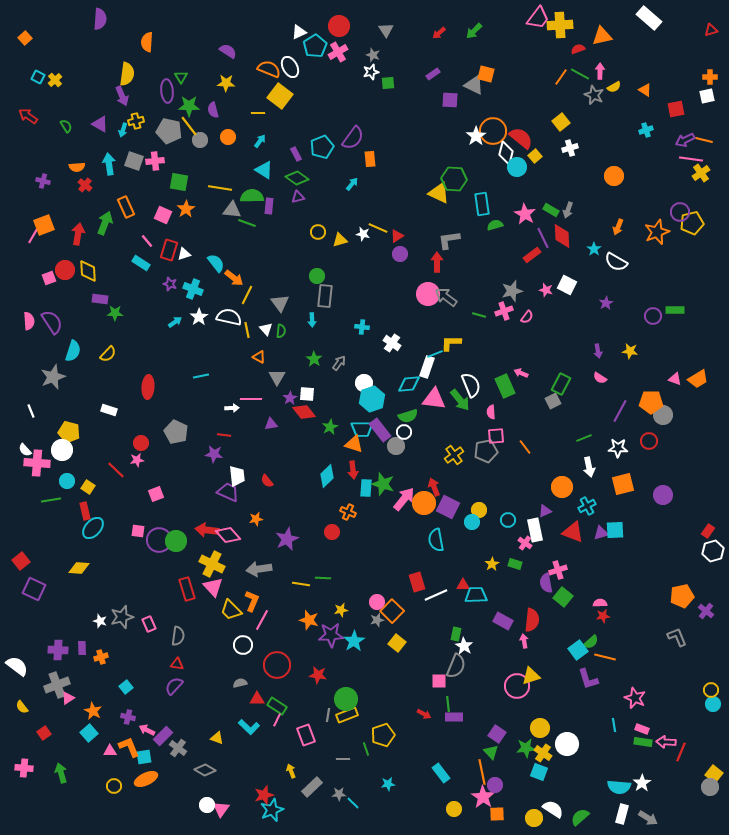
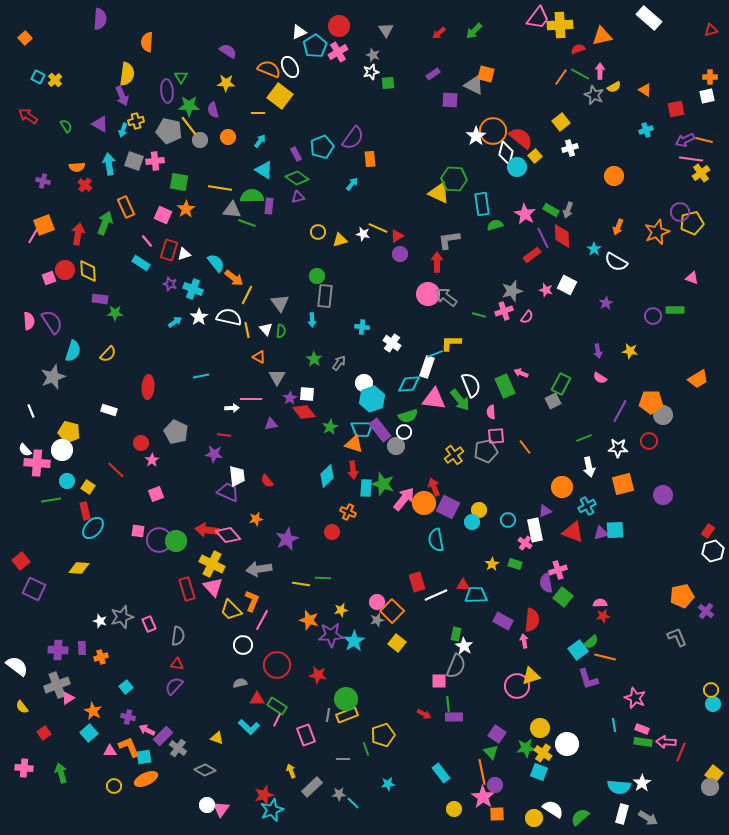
pink triangle at (675, 379): moved 17 px right, 101 px up
pink star at (137, 460): moved 15 px right; rotated 24 degrees counterclockwise
